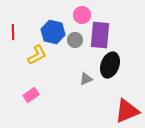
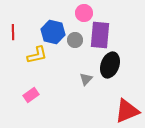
pink circle: moved 2 px right, 2 px up
yellow L-shape: rotated 15 degrees clockwise
gray triangle: rotated 24 degrees counterclockwise
